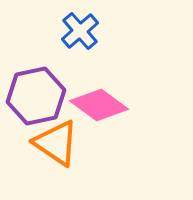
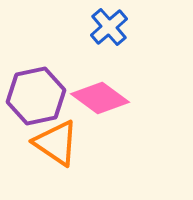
blue cross: moved 29 px right, 4 px up
pink diamond: moved 1 px right, 7 px up
